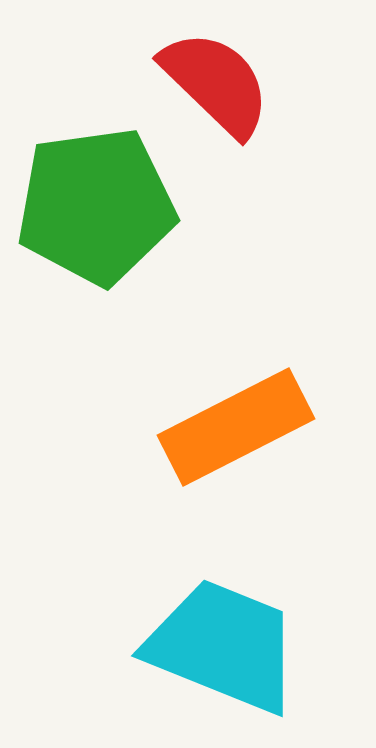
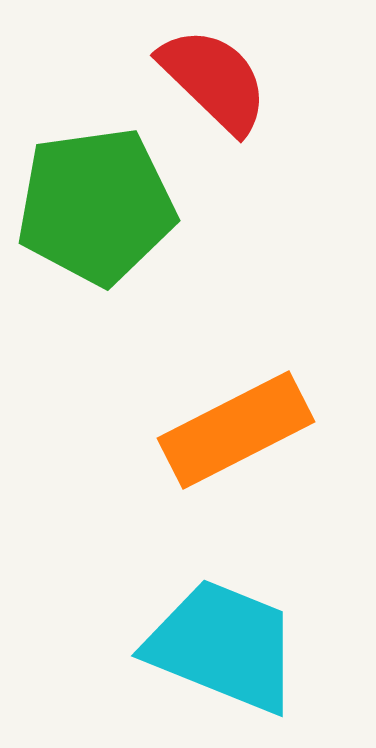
red semicircle: moved 2 px left, 3 px up
orange rectangle: moved 3 px down
